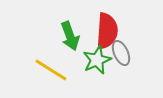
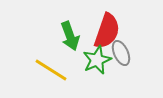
red semicircle: rotated 15 degrees clockwise
